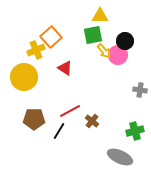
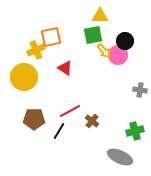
orange square: rotated 30 degrees clockwise
